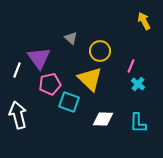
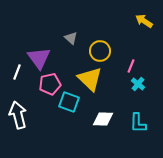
yellow arrow: rotated 30 degrees counterclockwise
white line: moved 2 px down
